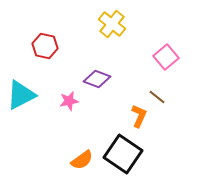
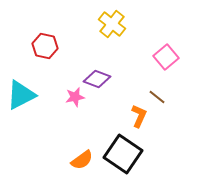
pink star: moved 6 px right, 4 px up
